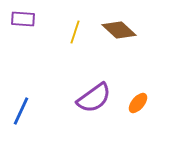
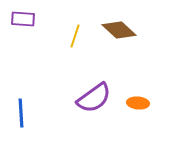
yellow line: moved 4 px down
orange ellipse: rotated 55 degrees clockwise
blue line: moved 2 px down; rotated 28 degrees counterclockwise
